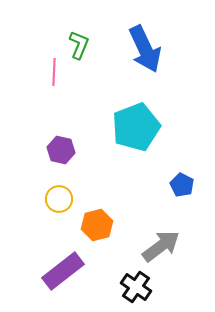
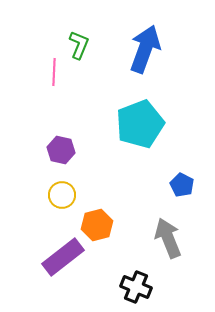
blue arrow: rotated 135 degrees counterclockwise
cyan pentagon: moved 4 px right, 3 px up
yellow circle: moved 3 px right, 4 px up
gray arrow: moved 7 px right, 8 px up; rotated 75 degrees counterclockwise
purple rectangle: moved 14 px up
black cross: rotated 12 degrees counterclockwise
